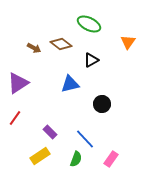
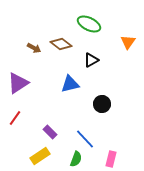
pink rectangle: rotated 21 degrees counterclockwise
